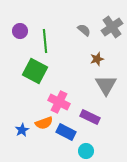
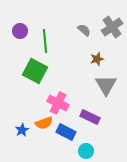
pink cross: moved 1 px left, 1 px down
